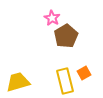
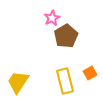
pink star: rotated 14 degrees clockwise
orange square: moved 6 px right
yellow trapezoid: rotated 40 degrees counterclockwise
